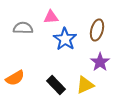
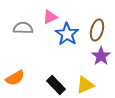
pink triangle: moved 1 px left; rotated 21 degrees counterclockwise
blue star: moved 2 px right, 5 px up
purple star: moved 1 px right, 6 px up
